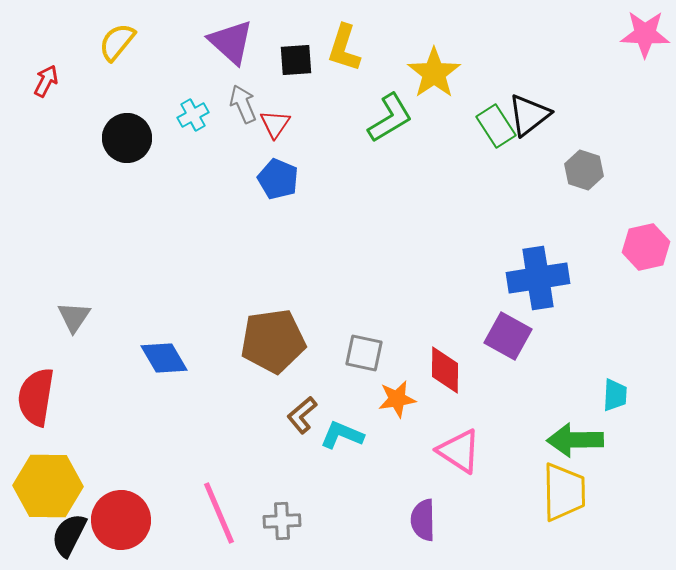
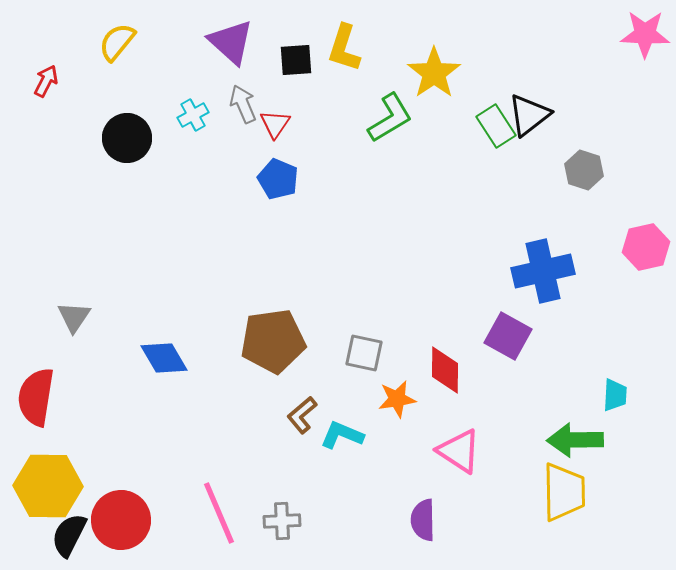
blue cross: moved 5 px right, 7 px up; rotated 4 degrees counterclockwise
